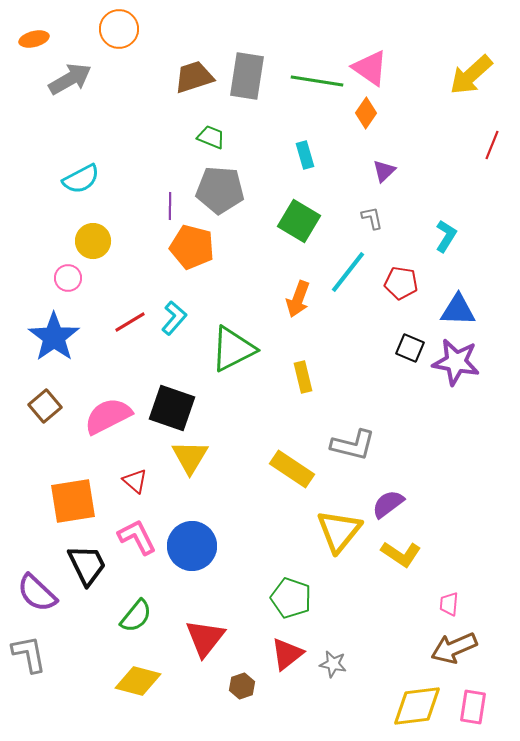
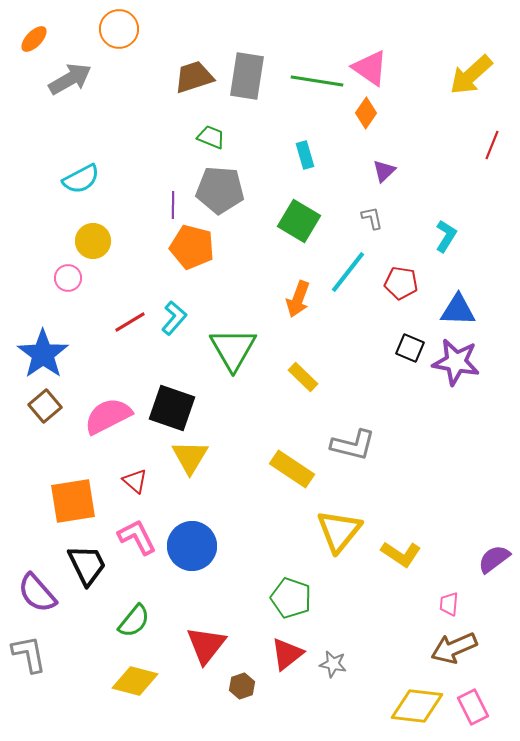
orange ellipse at (34, 39): rotated 32 degrees counterclockwise
purple line at (170, 206): moved 3 px right, 1 px up
blue star at (54, 337): moved 11 px left, 17 px down
green triangle at (233, 349): rotated 33 degrees counterclockwise
yellow rectangle at (303, 377): rotated 32 degrees counterclockwise
purple semicircle at (388, 504): moved 106 px right, 55 px down
purple semicircle at (37, 593): rotated 6 degrees clockwise
green semicircle at (136, 616): moved 2 px left, 5 px down
red triangle at (205, 638): moved 1 px right, 7 px down
yellow diamond at (138, 681): moved 3 px left
yellow diamond at (417, 706): rotated 14 degrees clockwise
pink rectangle at (473, 707): rotated 36 degrees counterclockwise
